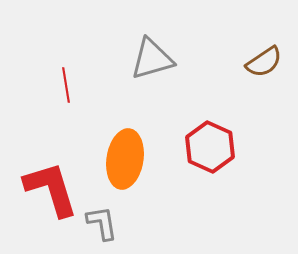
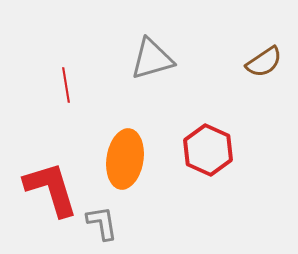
red hexagon: moved 2 px left, 3 px down
